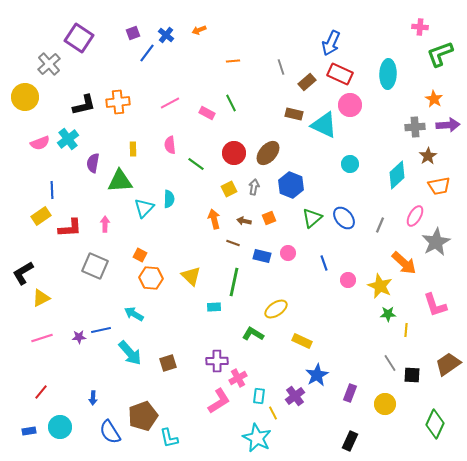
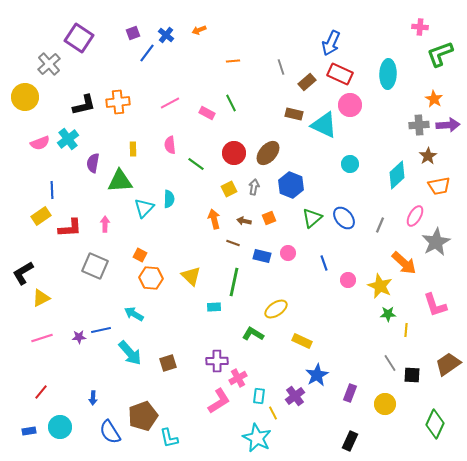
gray cross at (415, 127): moved 4 px right, 2 px up
